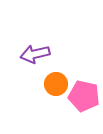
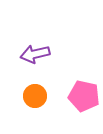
orange circle: moved 21 px left, 12 px down
